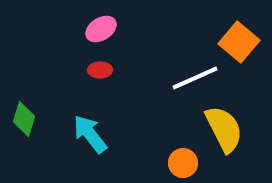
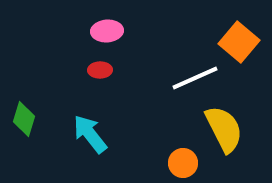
pink ellipse: moved 6 px right, 2 px down; rotated 28 degrees clockwise
